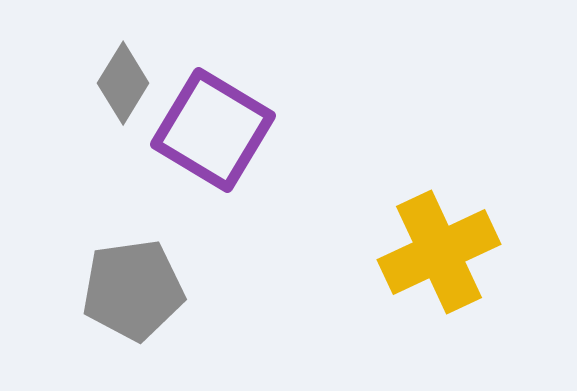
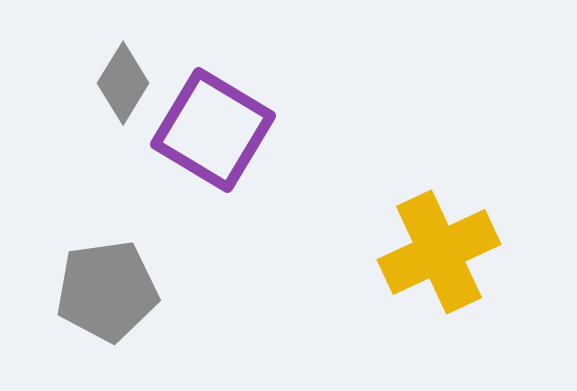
gray pentagon: moved 26 px left, 1 px down
